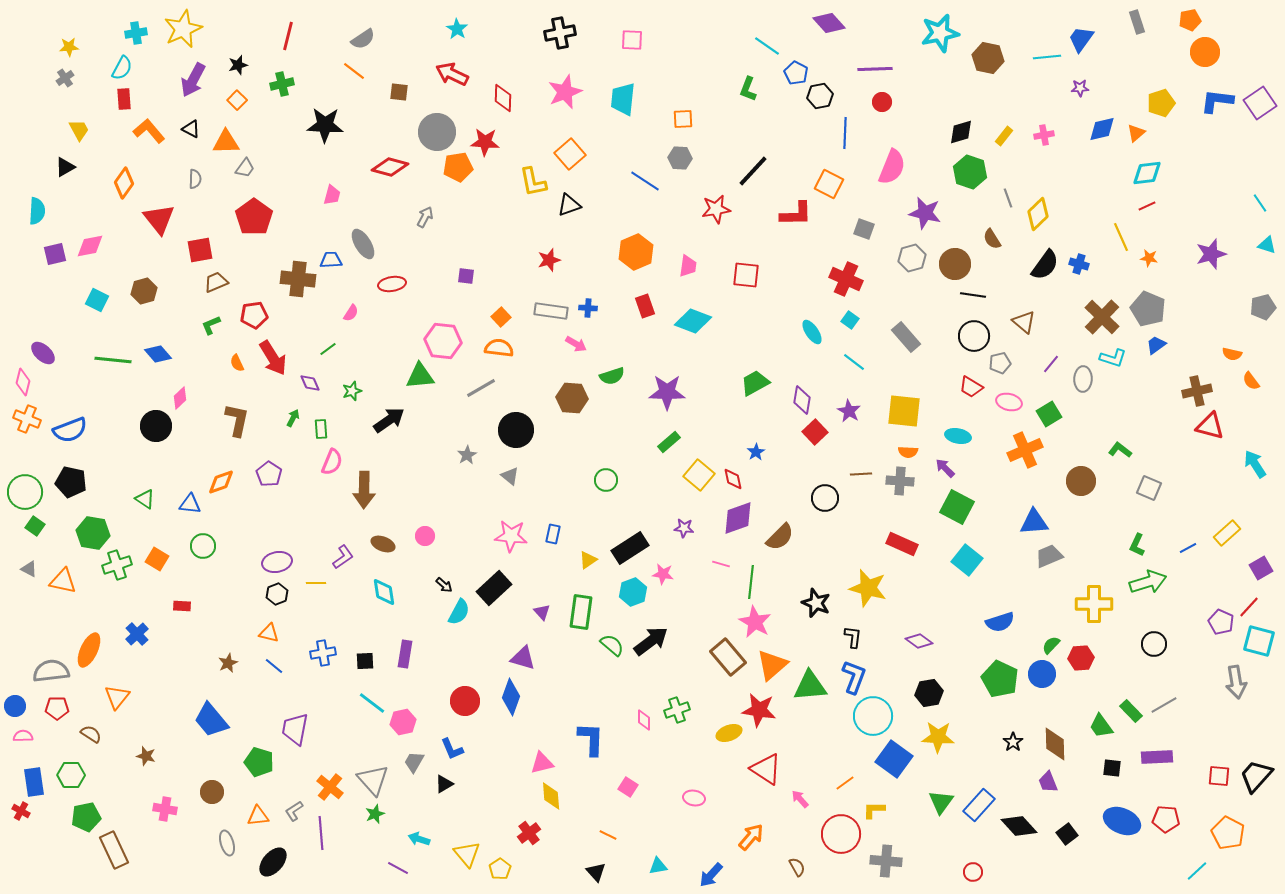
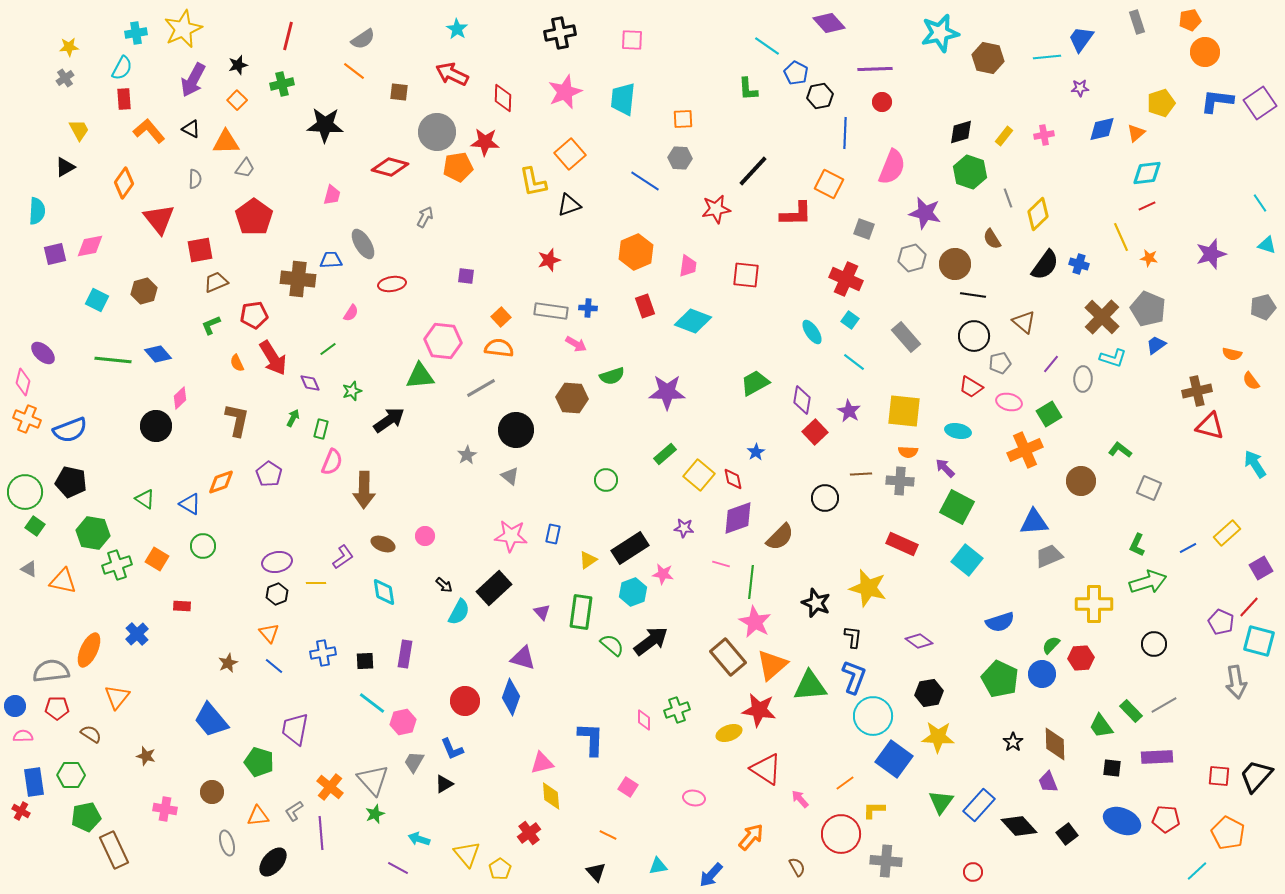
green L-shape at (748, 89): rotated 25 degrees counterclockwise
green rectangle at (321, 429): rotated 18 degrees clockwise
cyan ellipse at (958, 436): moved 5 px up
green rectangle at (669, 442): moved 4 px left, 12 px down
blue triangle at (190, 504): rotated 25 degrees clockwise
orange triangle at (269, 633): rotated 35 degrees clockwise
